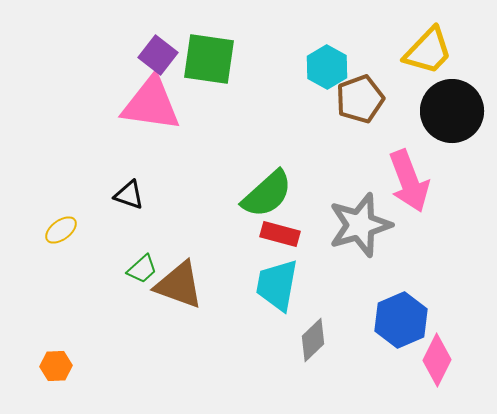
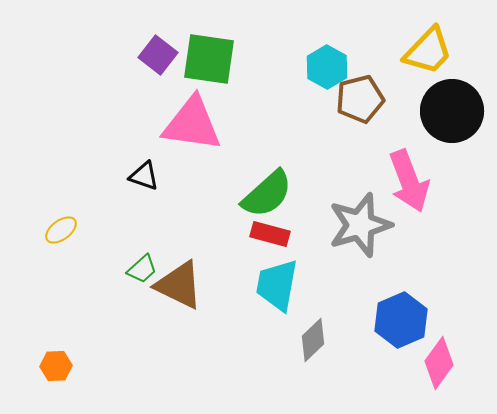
brown pentagon: rotated 6 degrees clockwise
pink triangle: moved 41 px right, 20 px down
black triangle: moved 15 px right, 19 px up
red rectangle: moved 10 px left
brown triangle: rotated 6 degrees clockwise
pink diamond: moved 2 px right, 3 px down; rotated 9 degrees clockwise
